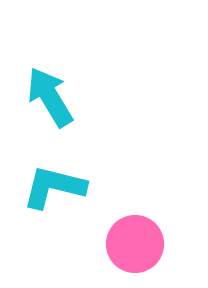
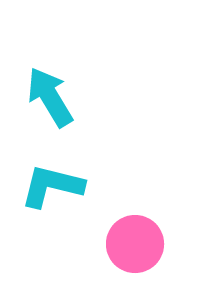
cyan L-shape: moved 2 px left, 1 px up
